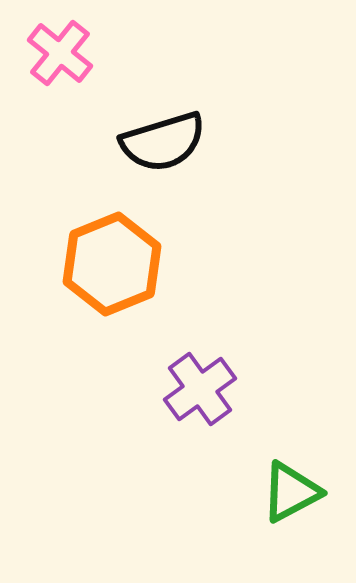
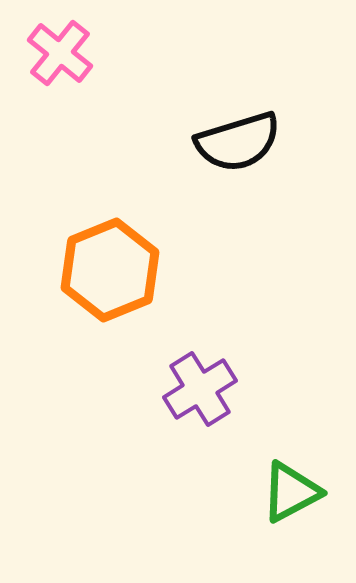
black semicircle: moved 75 px right
orange hexagon: moved 2 px left, 6 px down
purple cross: rotated 4 degrees clockwise
